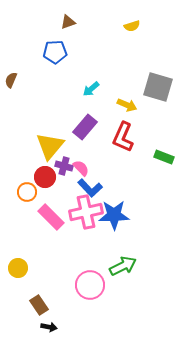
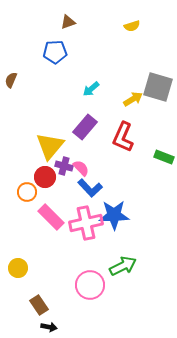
yellow arrow: moved 6 px right, 6 px up; rotated 54 degrees counterclockwise
pink cross: moved 11 px down
